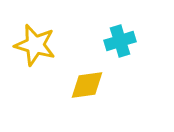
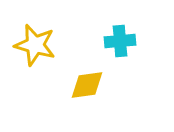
cyan cross: rotated 12 degrees clockwise
